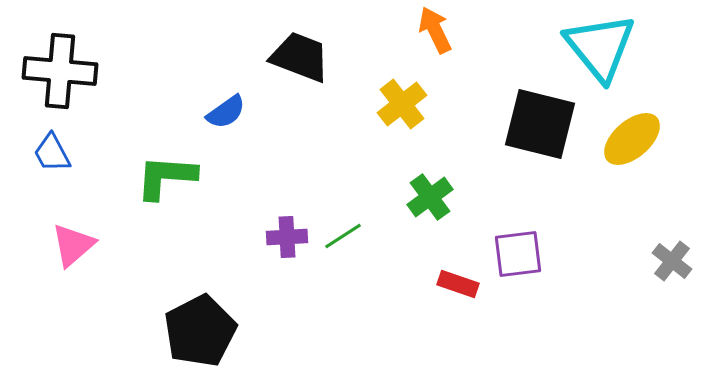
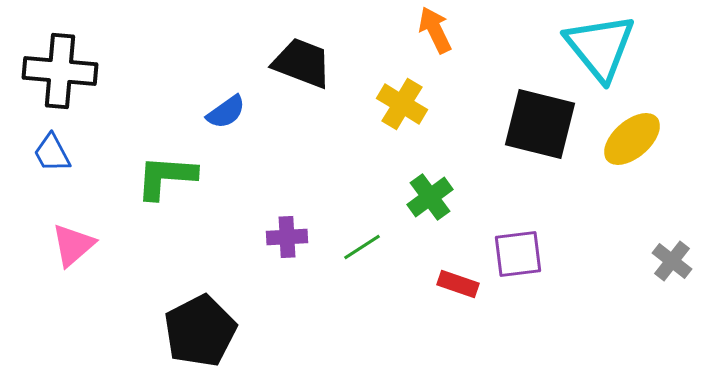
black trapezoid: moved 2 px right, 6 px down
yellow cross: rotated 21 degrees counterclockwise
green line: moved 19 px right, 11 px down
